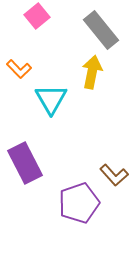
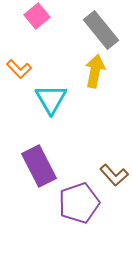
yellow arrow: moved 3 px right, 1 px up
purple rectangle: moved 14 px right, 3 px down
